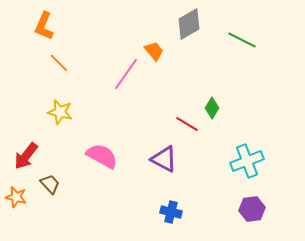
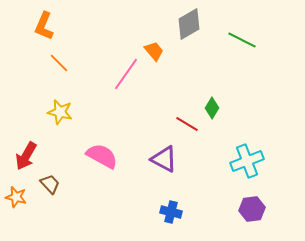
red arrow: rotated 8 degrees counterclockwise
